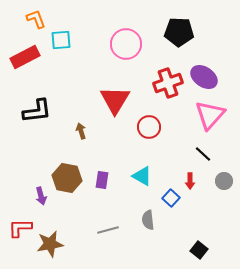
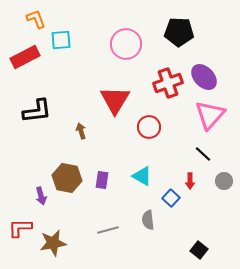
purple ellipse: rotated 12 degrees clockwise
brown star: moved 3 px right, 1 px up
